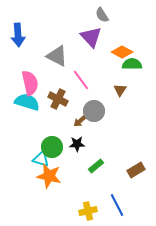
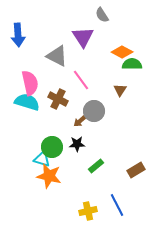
purple triangle: moved 8 px left; rotated 10 degrees clockwise
cyan triangle: moved 1 px right
